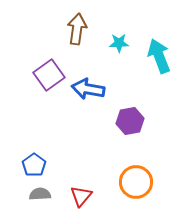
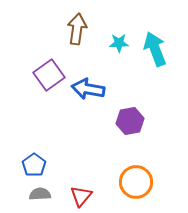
cyan arrow: moved 4 px left, 7 px up
